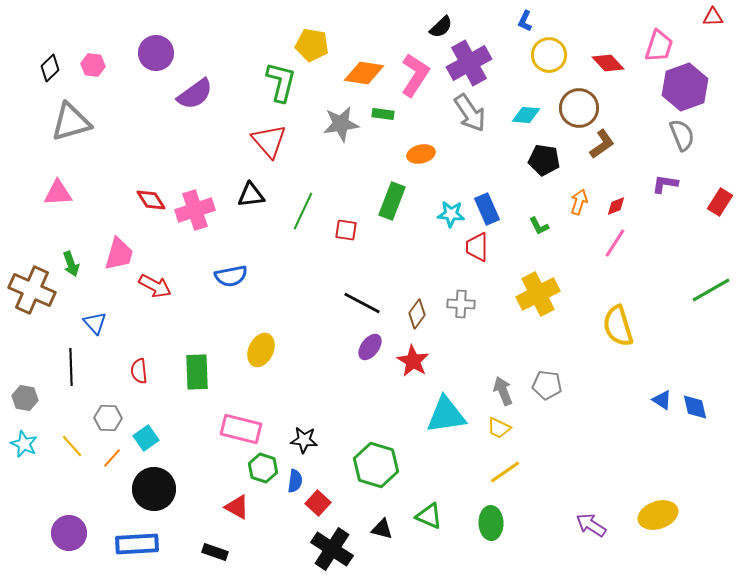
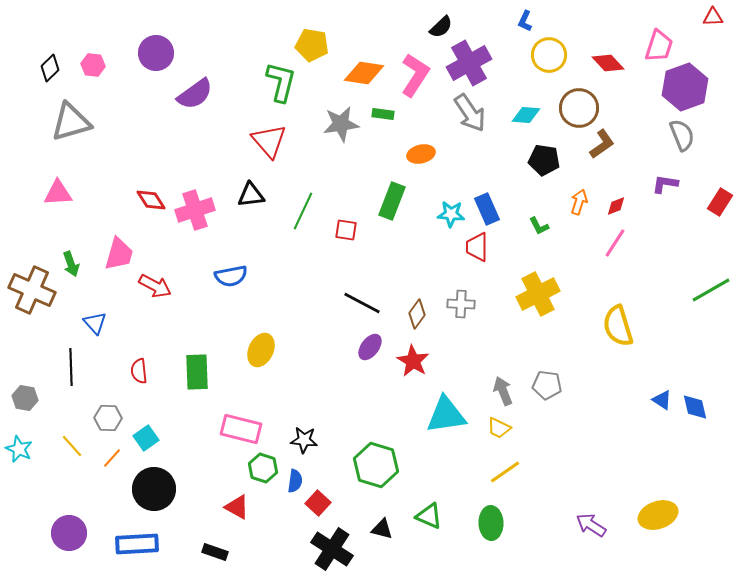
cyan star at (24, 444): moved 5 px left, 5 px down
